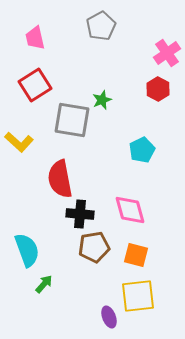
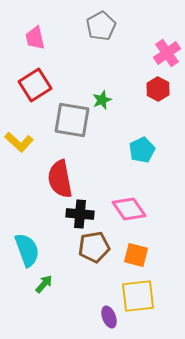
pink diamond: moved 1 px left, 1 px up; rotated 20 degrees counterclockwise
